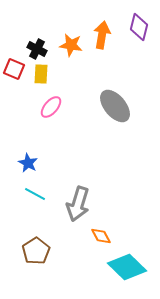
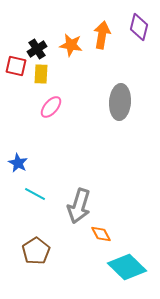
black cross: rotated 30 degrees clockwise
red square: moved 2 px right, 3 px up; rotated 10 degrees counterclockwise
gray ellipse: moved 5 px right, 4 px up; rotated 44 degrees clockwise
blue star: moved 10 px left
gray arrow: moved 1 px right, 2 px down
orange diamond: moved 2 px up
